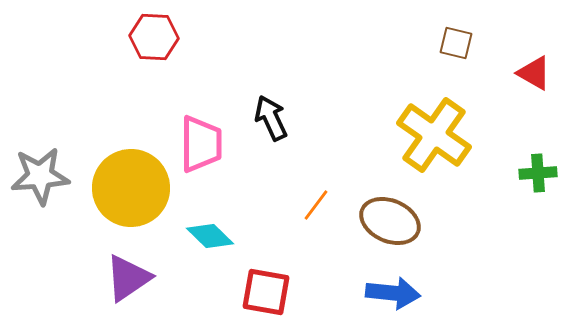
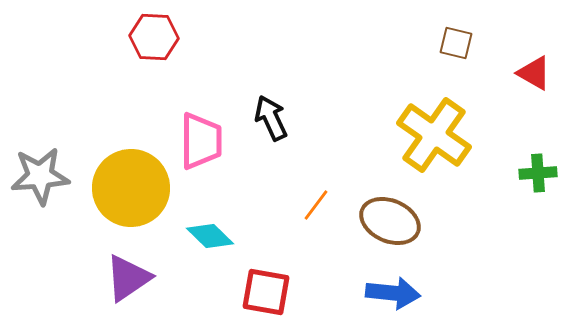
pink trapezoid: moved 3 px up
